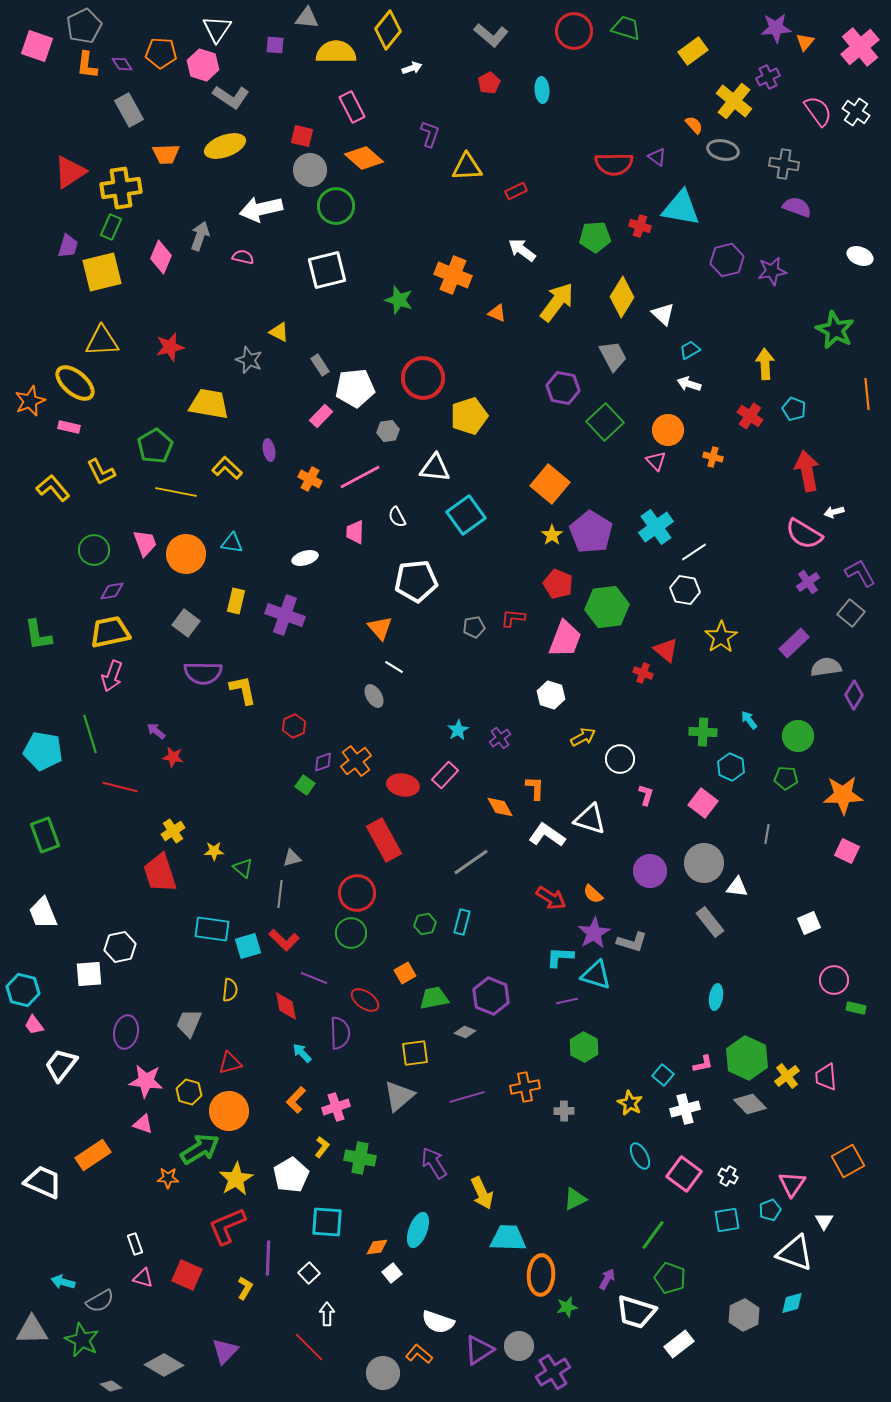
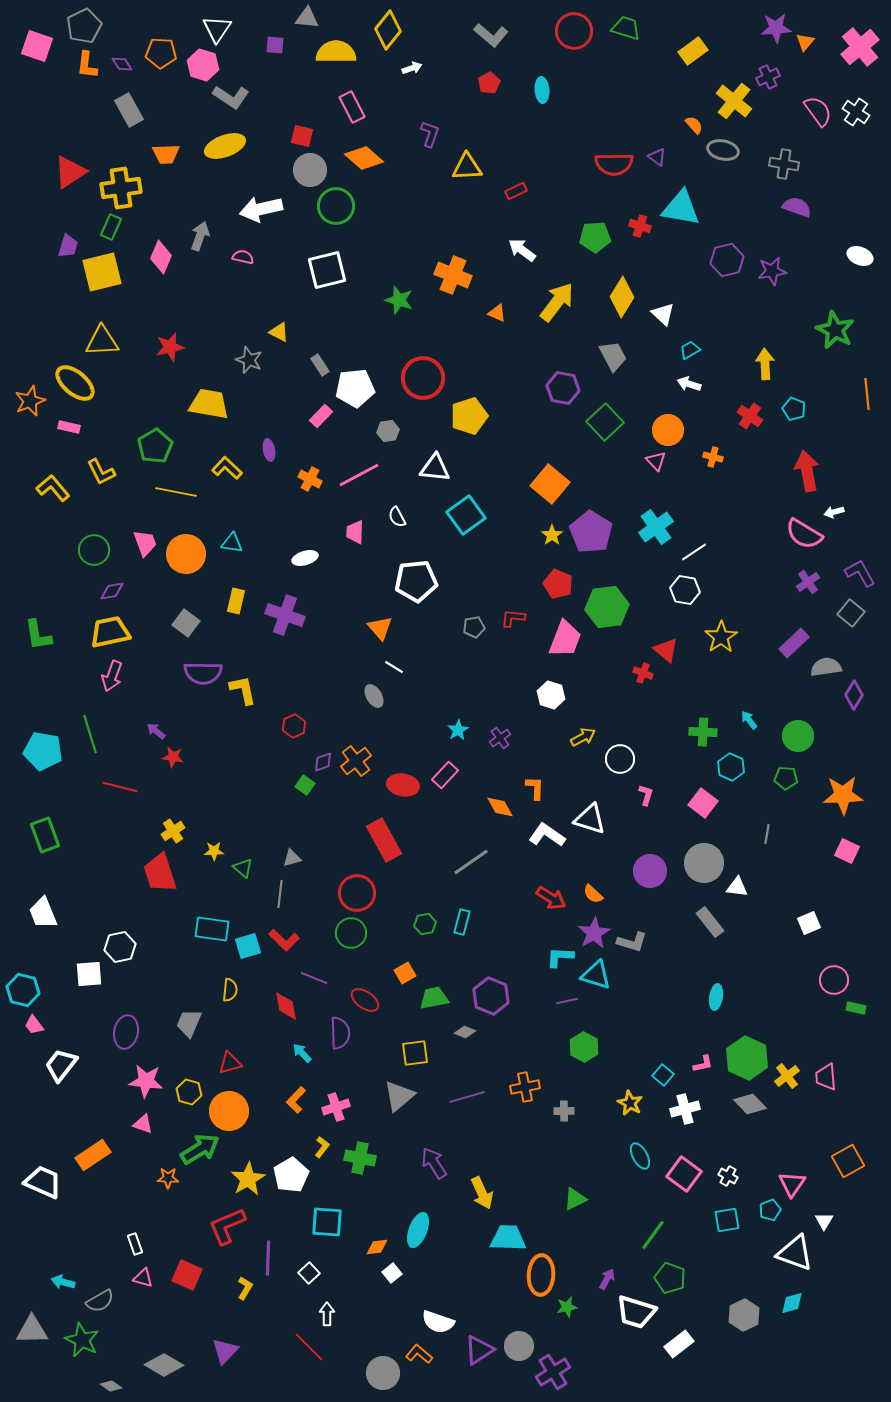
pink line at (360, 477): moved 1 px left, 2 px up
yellow star at (236, 1179): moved 12 px right
